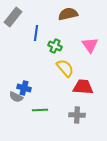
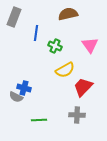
gray rectangle: moved 1 px right; rotated 18 degrees counterclockwise
yellow semicircle: moved 2 px down; rotated 102 degrees clockwise
red trapezoid: rotated 50 degrees counterclockwise
green line: moved 1 px left, 10 px down
